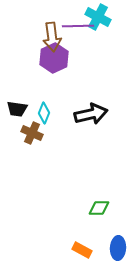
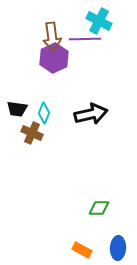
cyan cross: moved 1 px right, 4 px down
purple line: moved 7 px right, 13 px down
